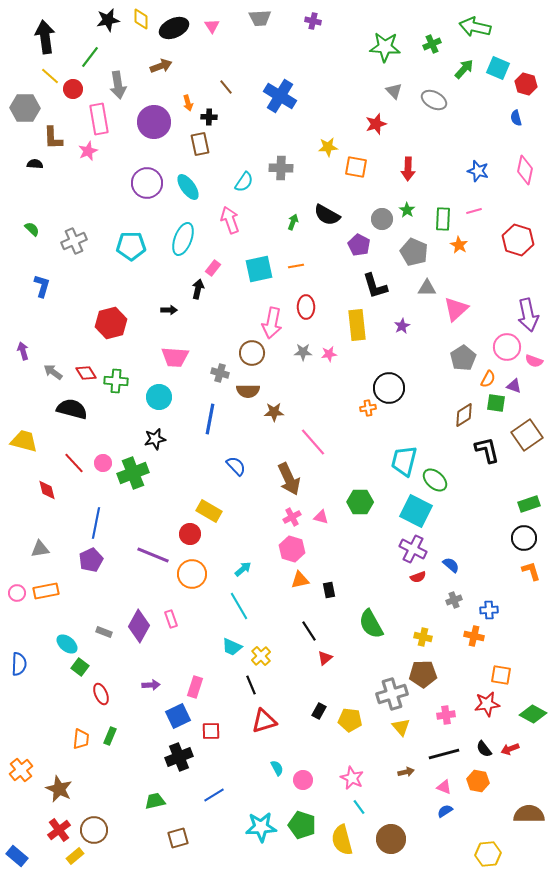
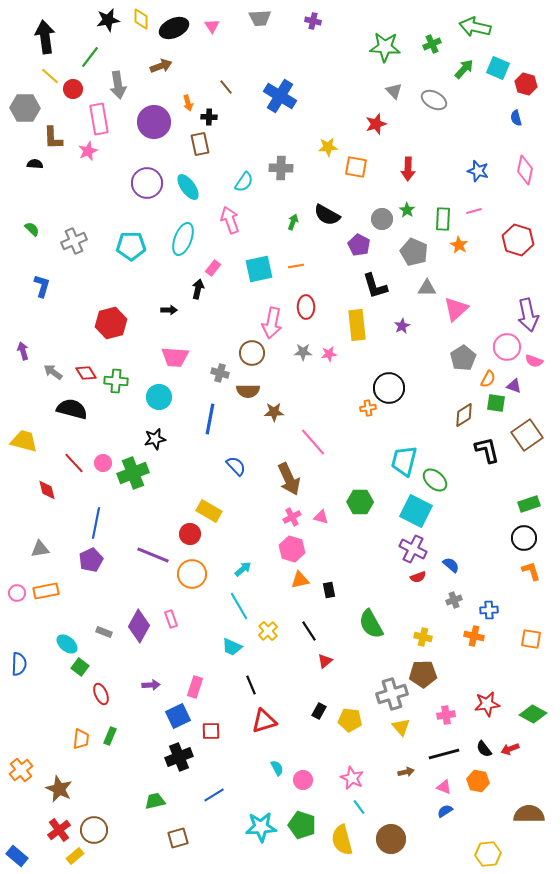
yellow cross at (261, 656): moved 7 px right, 25 px up
red triangle at (325, 658): moved 3 px down
orange square at (501, 675): moved 30 px right, 36 px up
